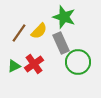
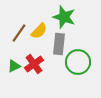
gray rectangle: moved 2 px left, 1 px down; rotated 30 degrees clockwise
